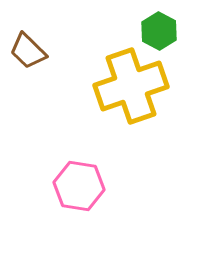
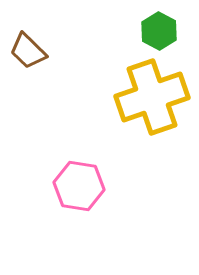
yellow cross: moved 21 px right, 11 px down
